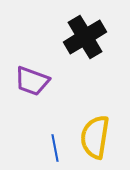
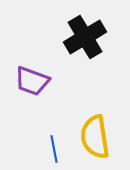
yellow semicircle: rotated 18 degrees counterclockwise
blue line: moved 1 px left, 1 px down
